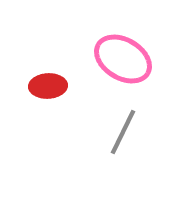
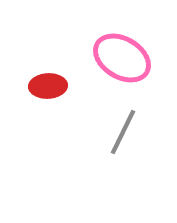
pink ellipse: moved 1 px left, 1 px up
